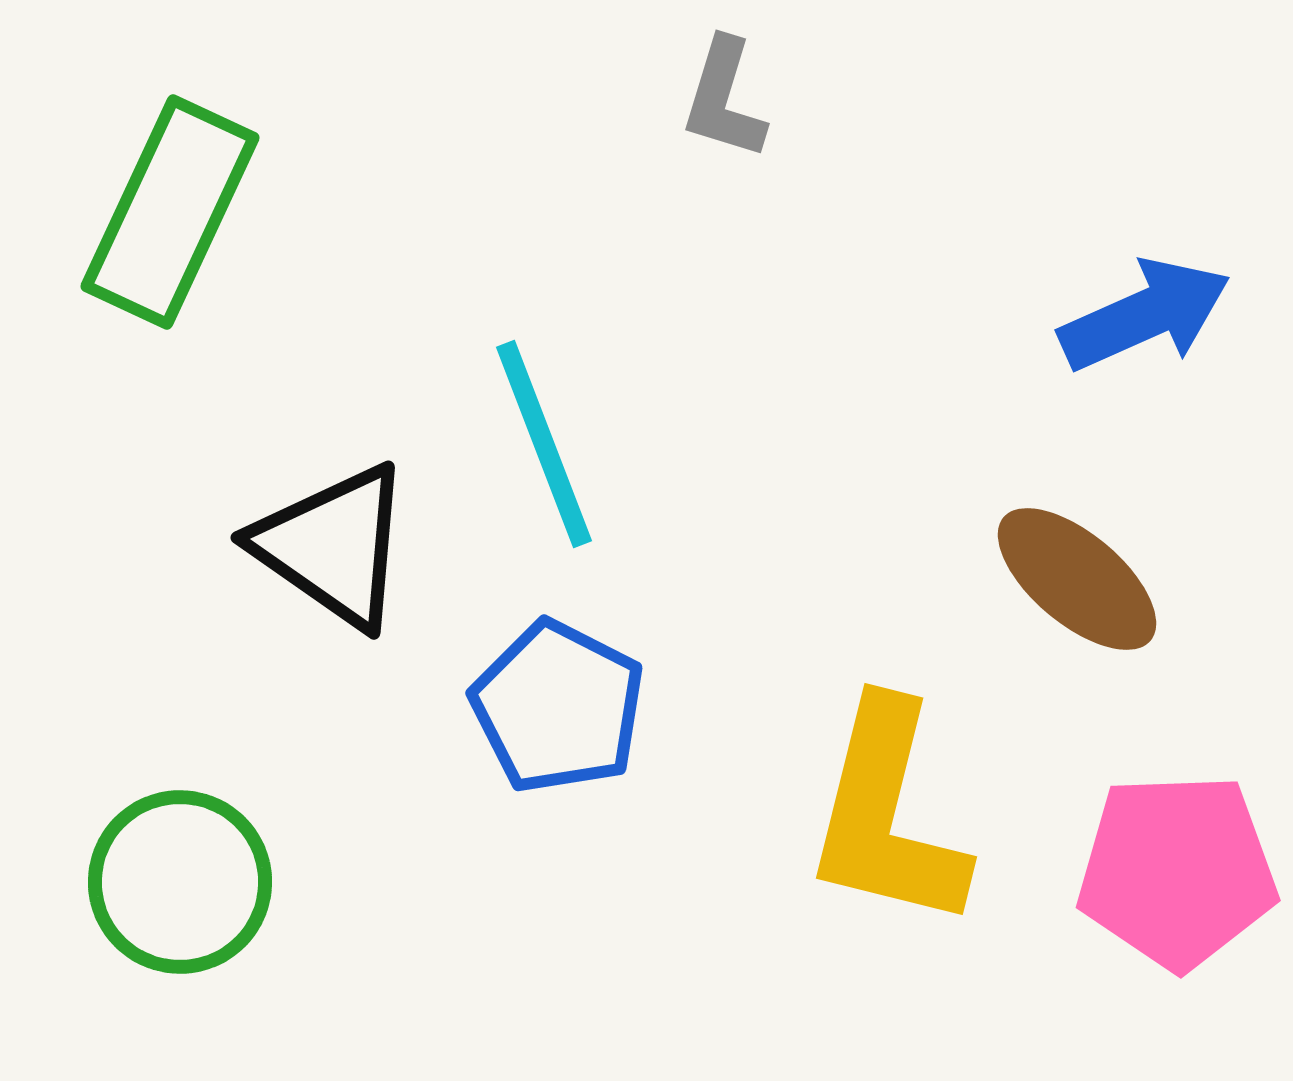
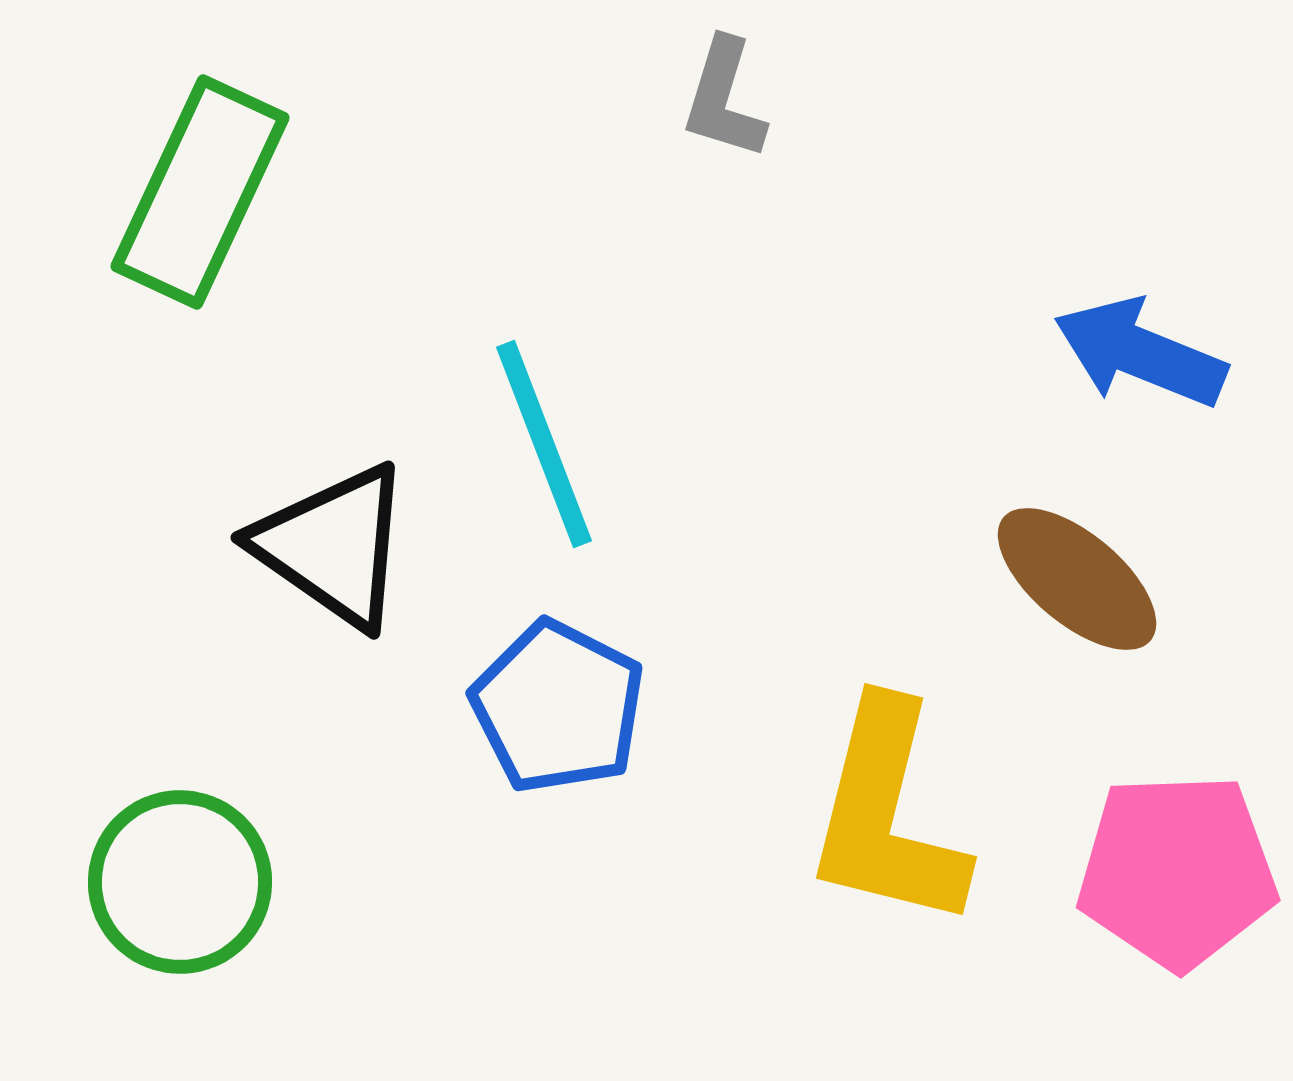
green rectangle: moved 30 px right, 20 px up
blue arrow: moved 5 px left, 38 px down; rotated 134 degrees counterclockwise
